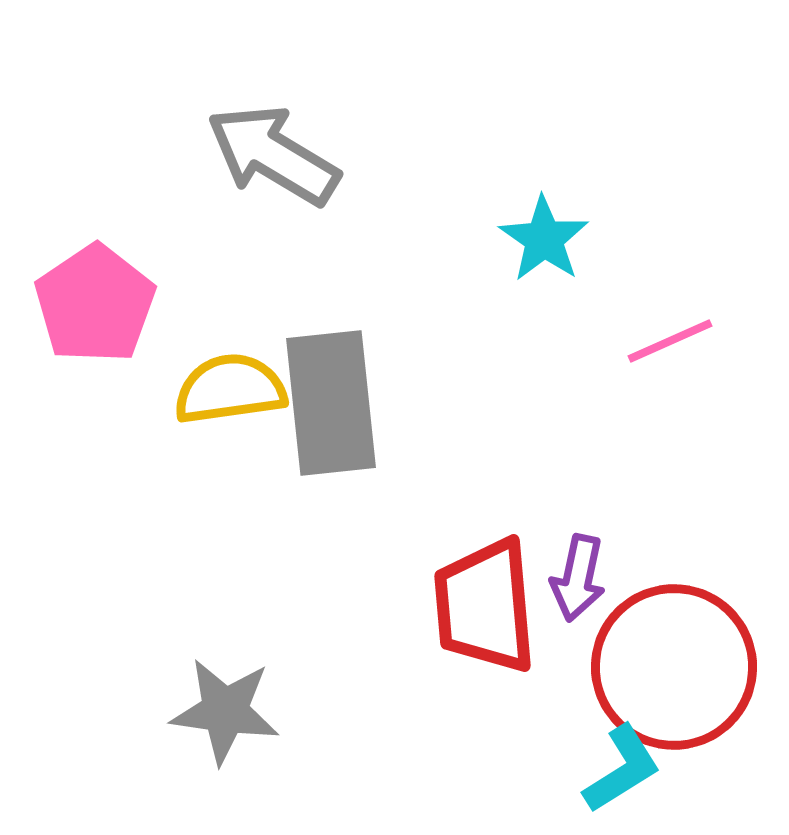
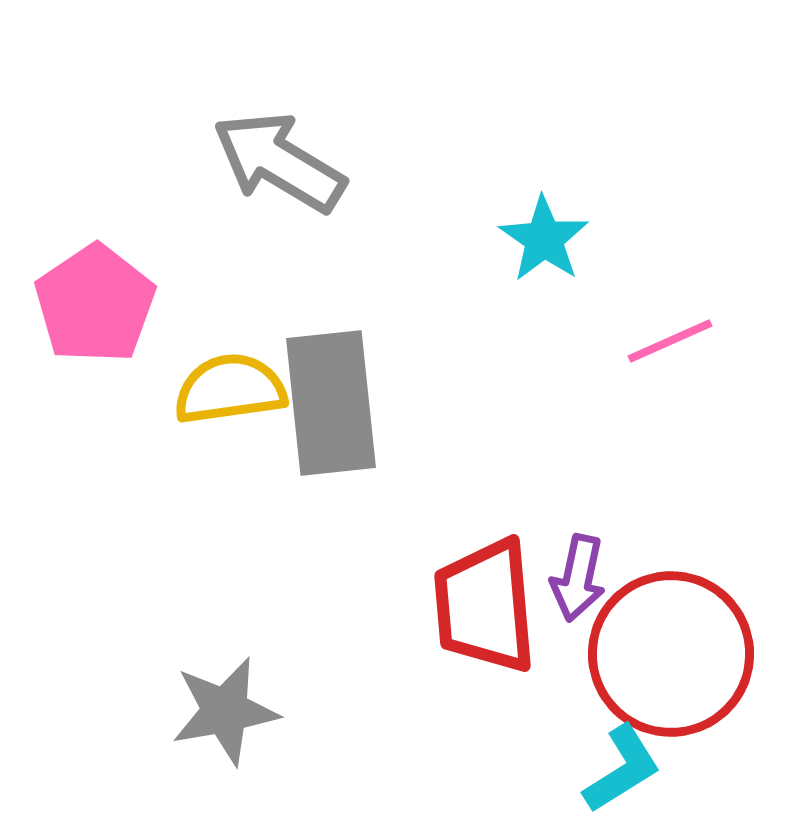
gray arrow: moved 6 px right, 7 px down
red circle: moved 3 px left, 13 px up
gray star: rotated 18 degrees counterclockwise
